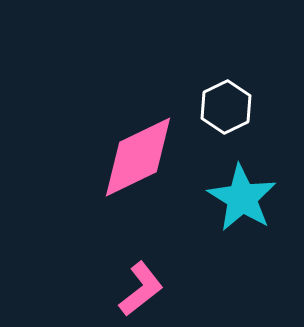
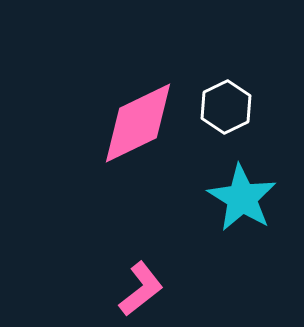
pink diamond: moved 34 px up
